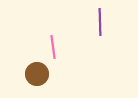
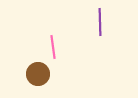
brown circle: moved 1 px right
